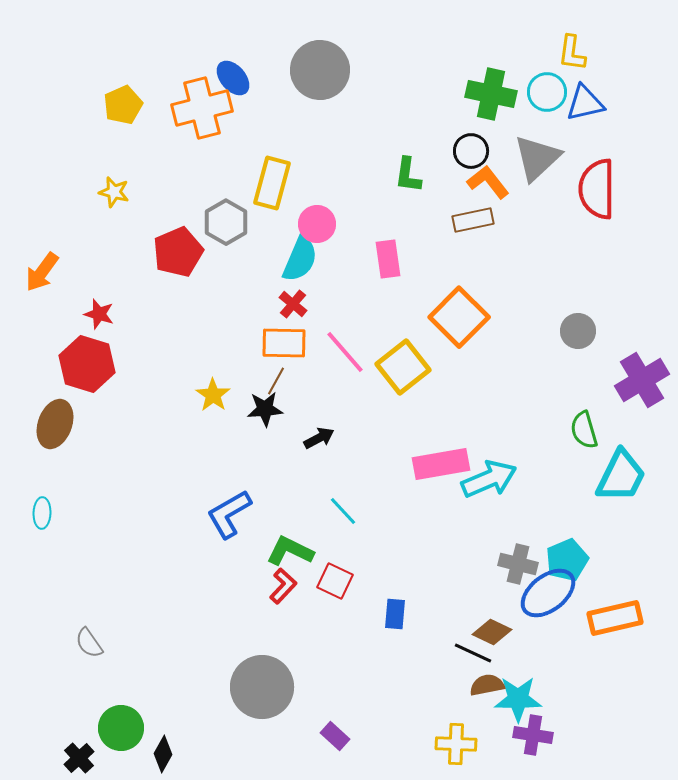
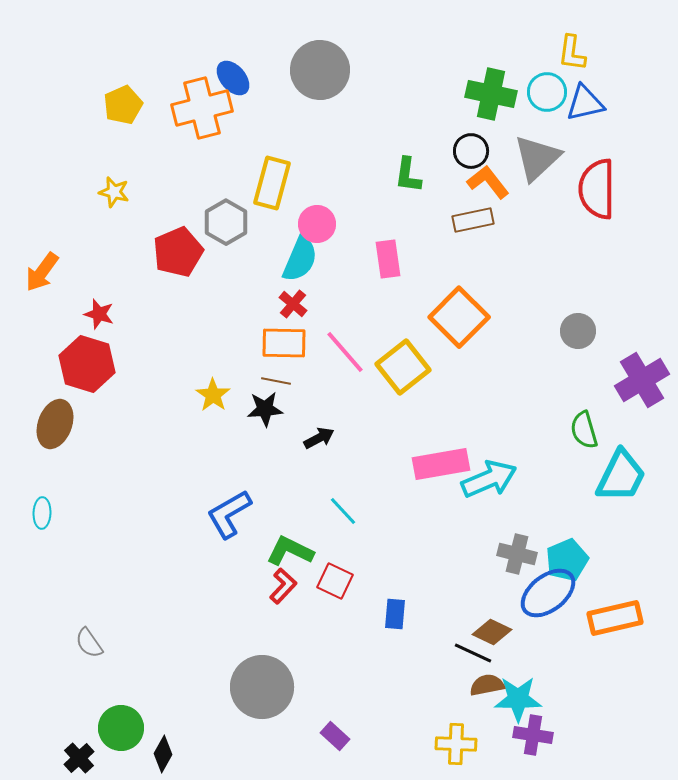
brown line at (276, 381): rotated 72 degrees clockwise
gray cross at (518, 564): moved 1 px left, 10 px up
